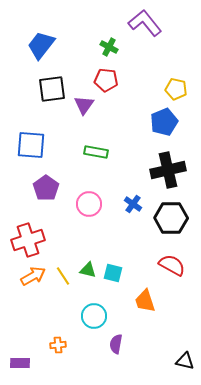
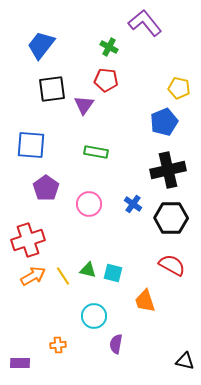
yellow pentagon: moved 3 px right, 1 px up
